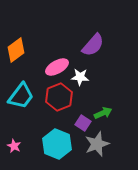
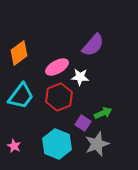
orange diamond: moved 3 px right, 3 px down
